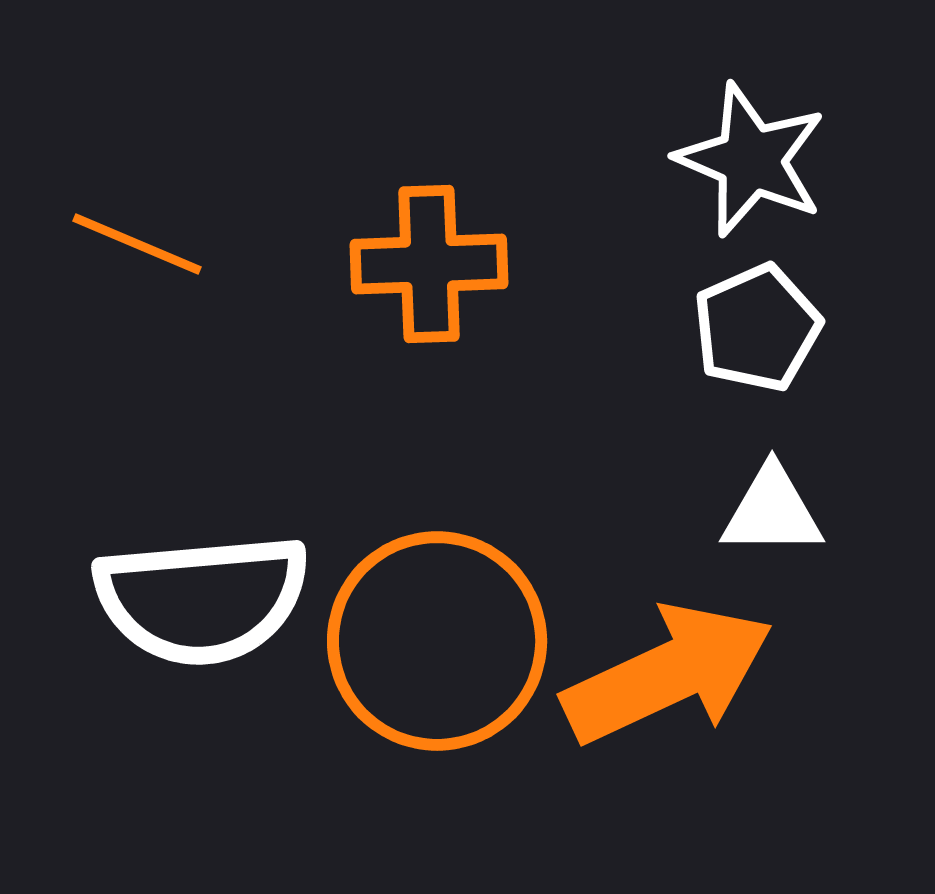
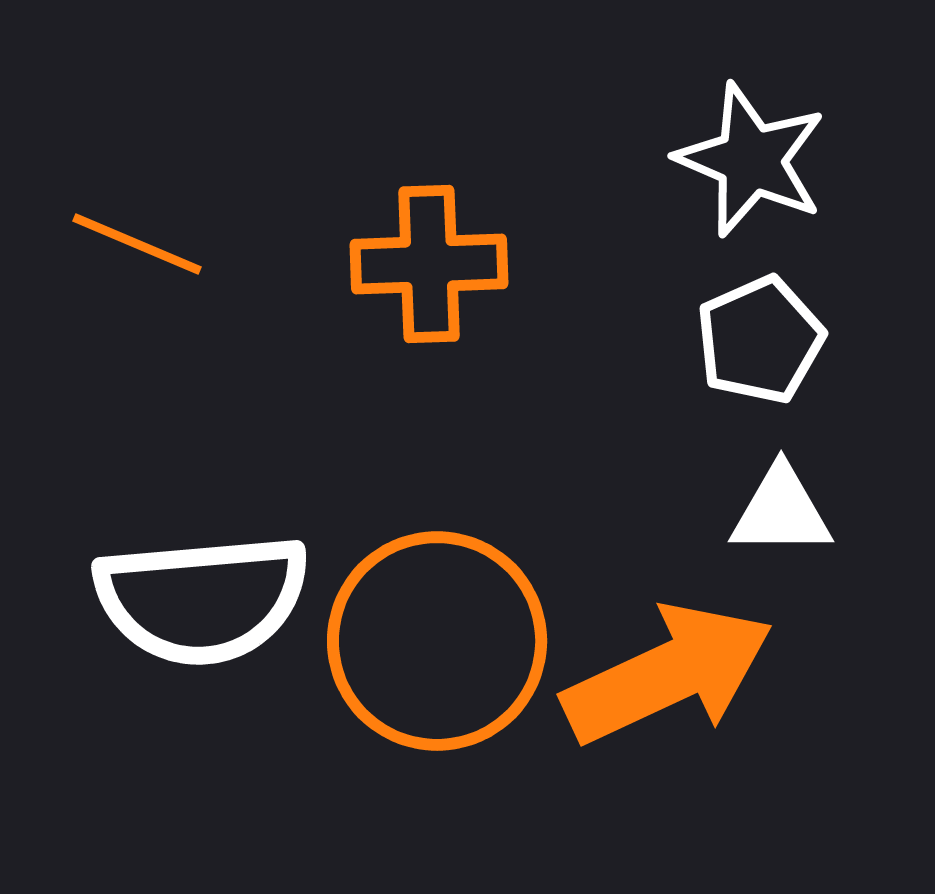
white pentagon: moved 3 px right, 12 px down
white triangle: moved 9 px right
